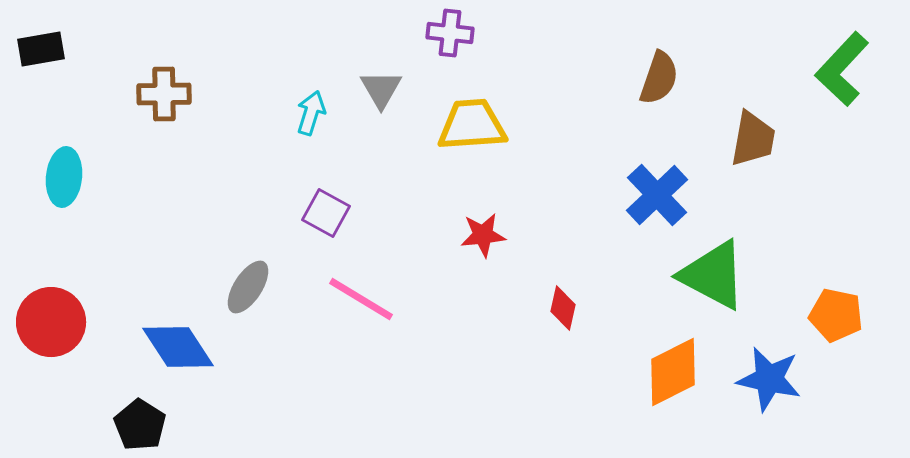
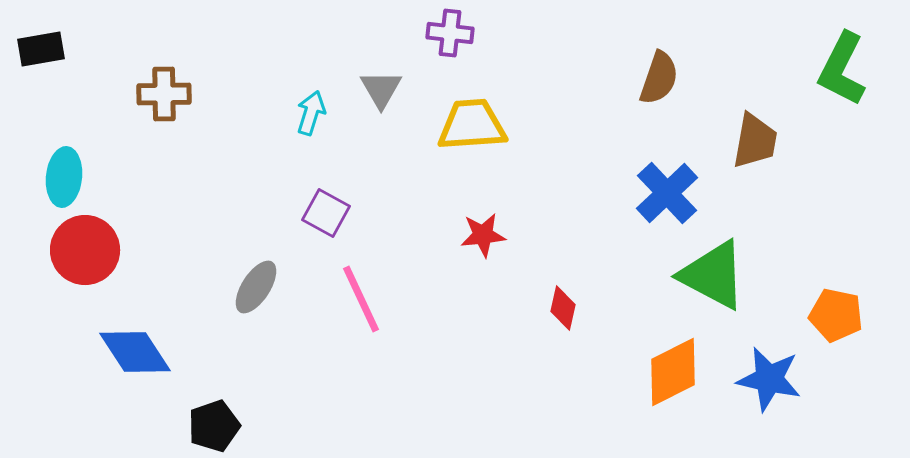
green L-shape: rotated 16 degrees counterclockwise
brown trapezoid: moved 2 px right, 2 px down
blue cross: moved 10 px right, 2 px up
gray ellipse: moved 8 px right
pink line: rotated 34 degrees clockwise
red circle: moved 34 px right, 72 px up
blue diamond: moved 43 px left, 5 px down
black pentagon: moved 74 px right, 1 px down; rotated 21 degrees clockwise
